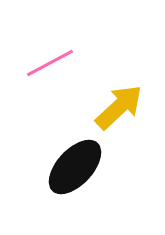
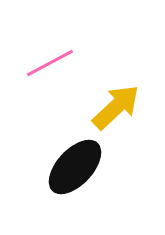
yellow arrow: moved 3 px left
